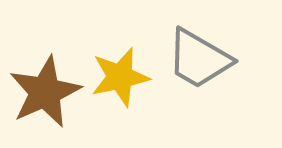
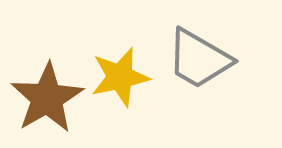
brown star: moved 2 px right, 6 px down; rotated 6 degrees counterclockwise
